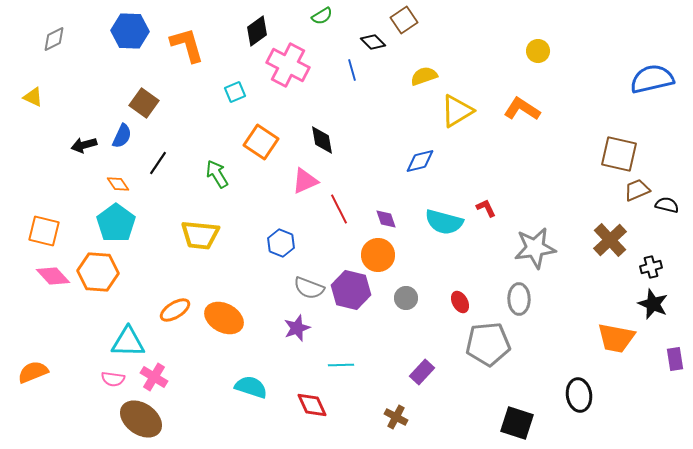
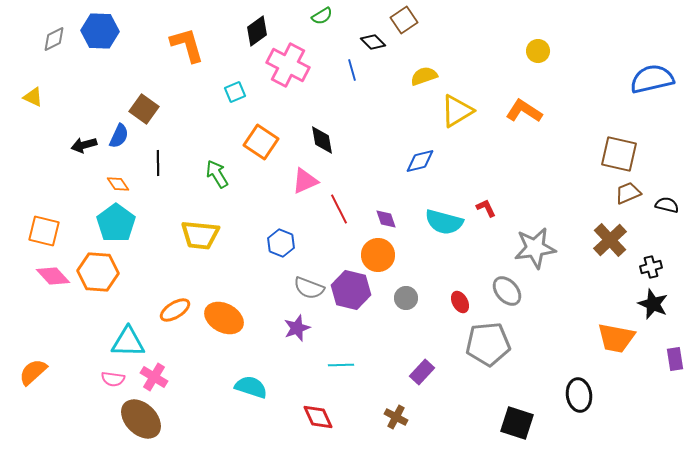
blue hexagon at (130, 31): moved 30 px left
brown square at (144, 103): moved 6 px down
orange L-shape at (522, 109): moved 2 px right, 2 px down
blue semicircle at (122, 136): moved 3 px left
black line at (158, 163): rotated 35 degrees counterclockwise
brown trapezoid at (637, 190): moved 9 px left, 3 px down
gray ellipse at (519, 299): moved 12 px left, 8 px up; rotated 40 degrees counterclockwise
orange semicircle at (33, 372): rotated 20 degrees counterclockwise
red diamond at (312, 405): moved 6 px right, 12 px down
brown ellipse at (141, 419): rotated 9 degrees clockwise
